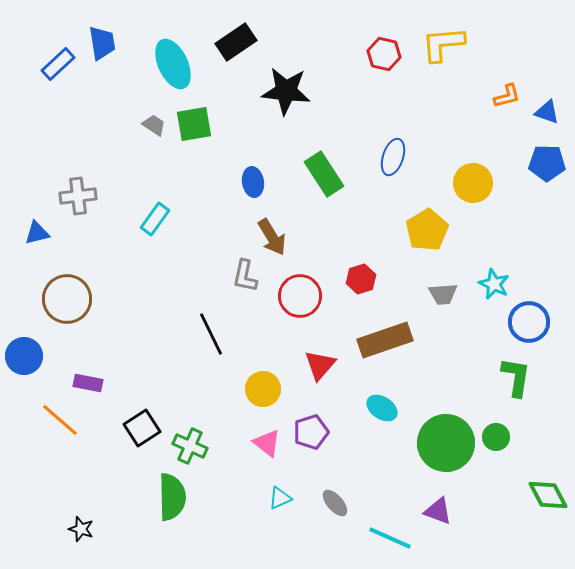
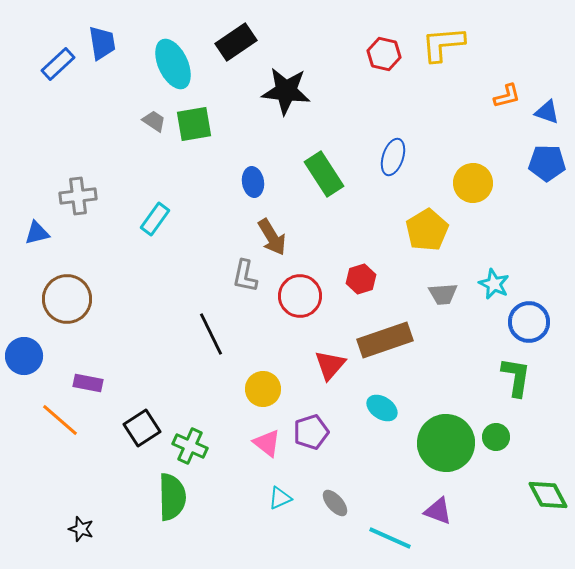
gray trapezoid at (154, 125): moved 4 px up
red triangle at (320, 365): moved 10 px right
